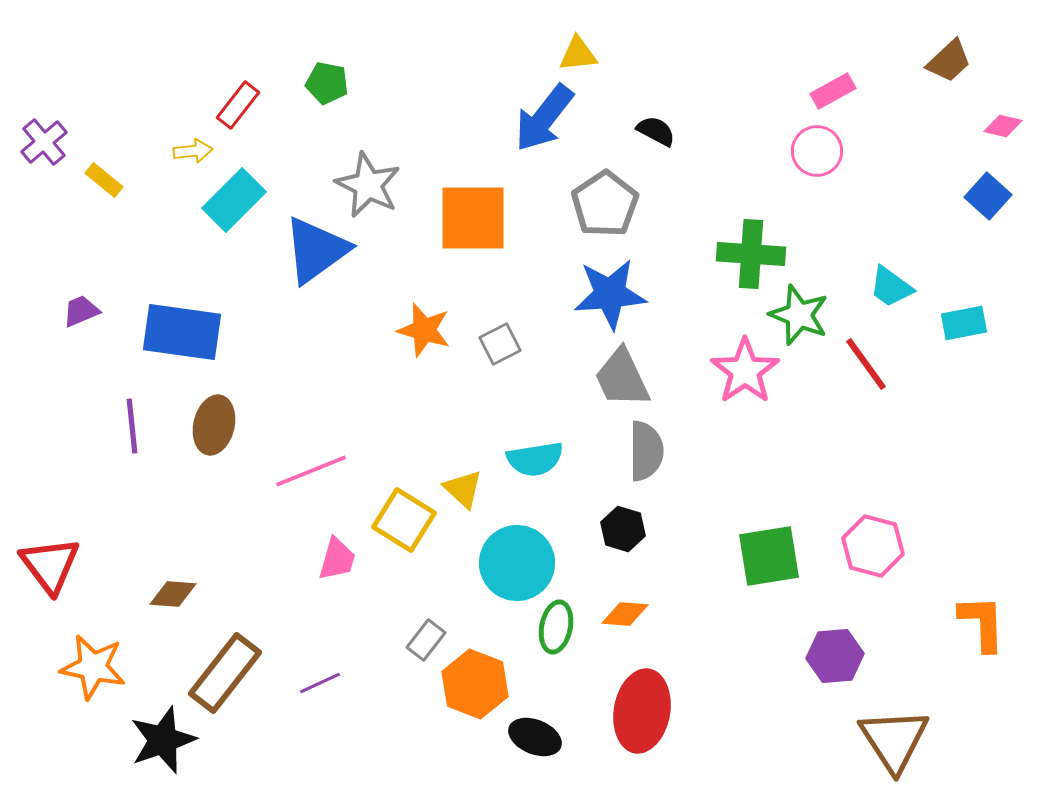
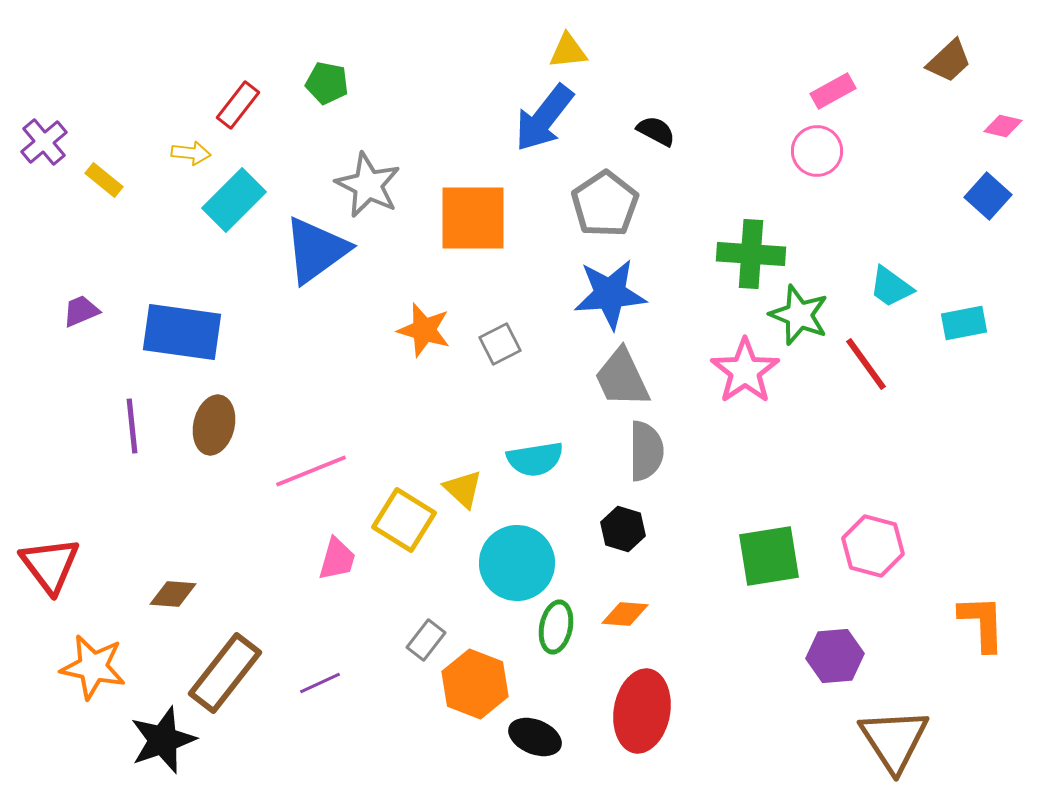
yellow triangle at (578, 54): moved 10 px left, 3 px up
yellow arrow at (193, 151): moved 2 px left, 2 px down; rotated 12 degrees clockwise
